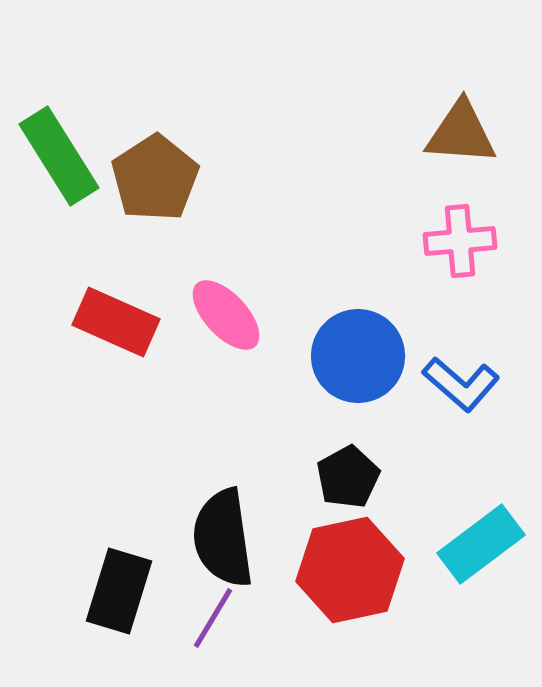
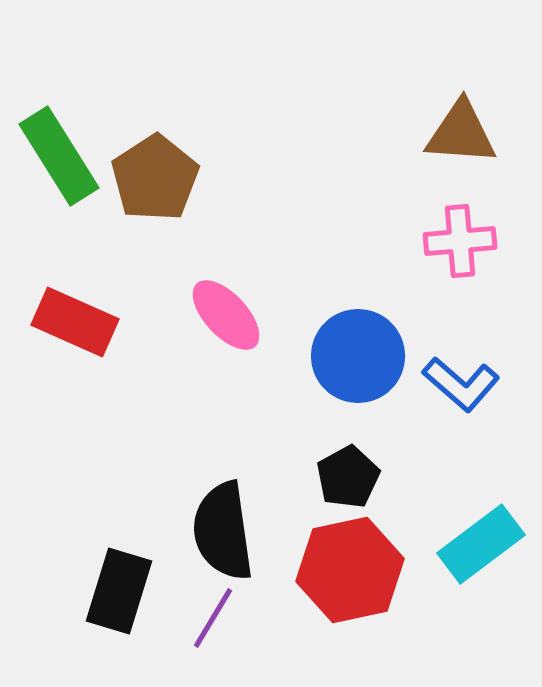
red rectangle: moved 41 px left
black semicircle: moved 7 px up
